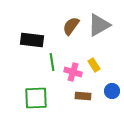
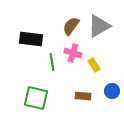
gray triangle: moved 1 px down
black rectangle: moved 1 px left, 1 px up
pink cross: moved 19 px up
green square: rotated 15 degrees clockwise
